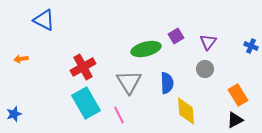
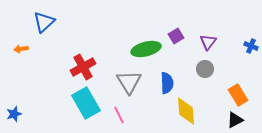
blue triangle: moved 2 px down; rotated 50 degrees clockwise
orange arrow: moved 10 px up
